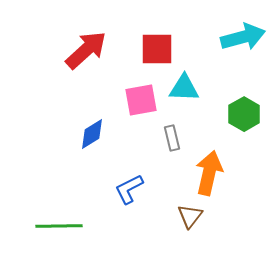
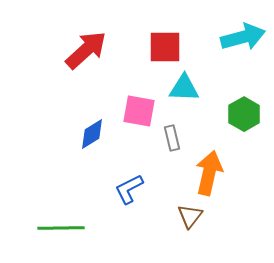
red square: moved 8 px right, 2 px up
pink square: moved 2 px left, 11 px down; rotated 20 degrees clockwise
green line: moved 2 px right, 2 px down
